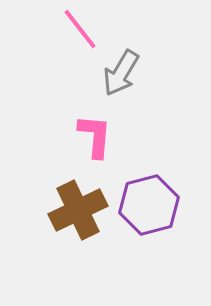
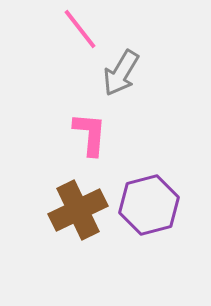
pink L-shape: moved 5 px left, 2 px up
